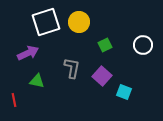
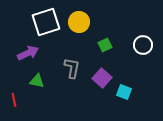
purple square: moved 2 px down
